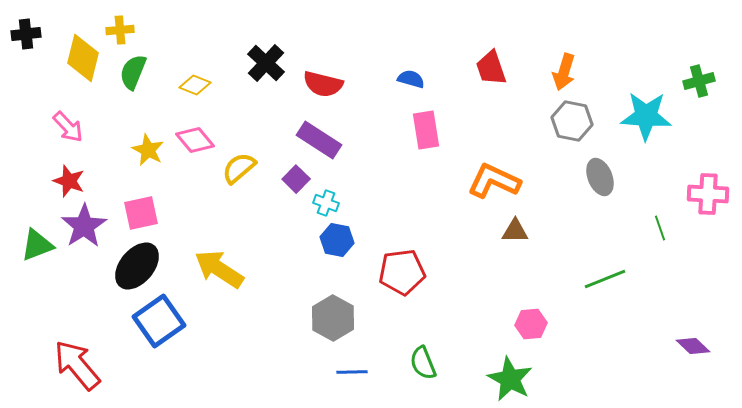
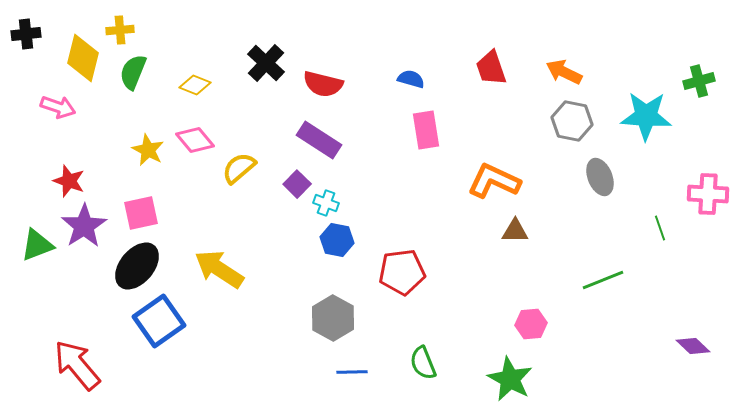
orange arrow at (564, 72): rotated 99 degrees clockwise
pink arrow at (68, 127): moved 10 px left, 20 px up; rotated 28 degrees counterclockwise
purple square at (296, 179): moved 1 px right, 5 px down
green line at (605, 279): moved 2 px left, 1 px down
